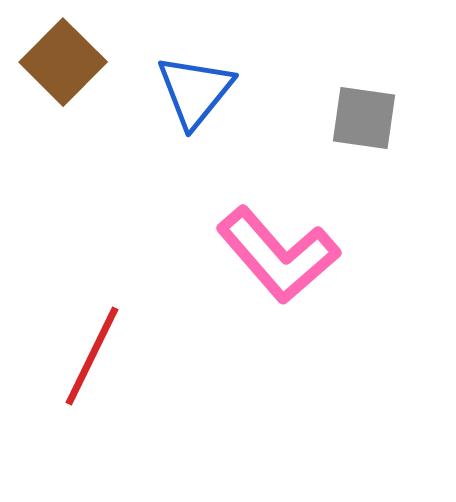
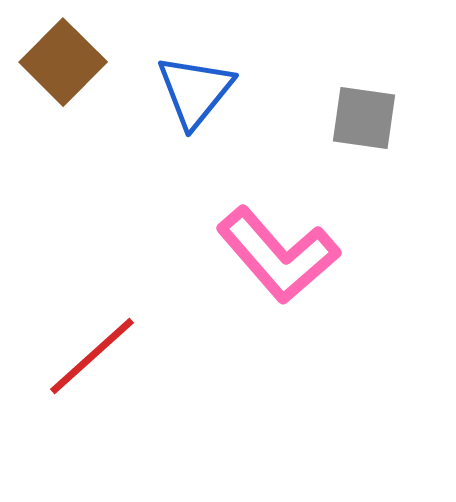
red line: rotated 22 degrees clockwise
